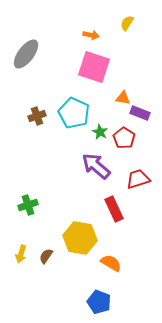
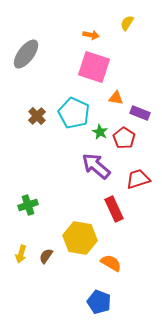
orange triangle: moved 7 px left
brown cross: rotated 24 degrees counterclockwise
